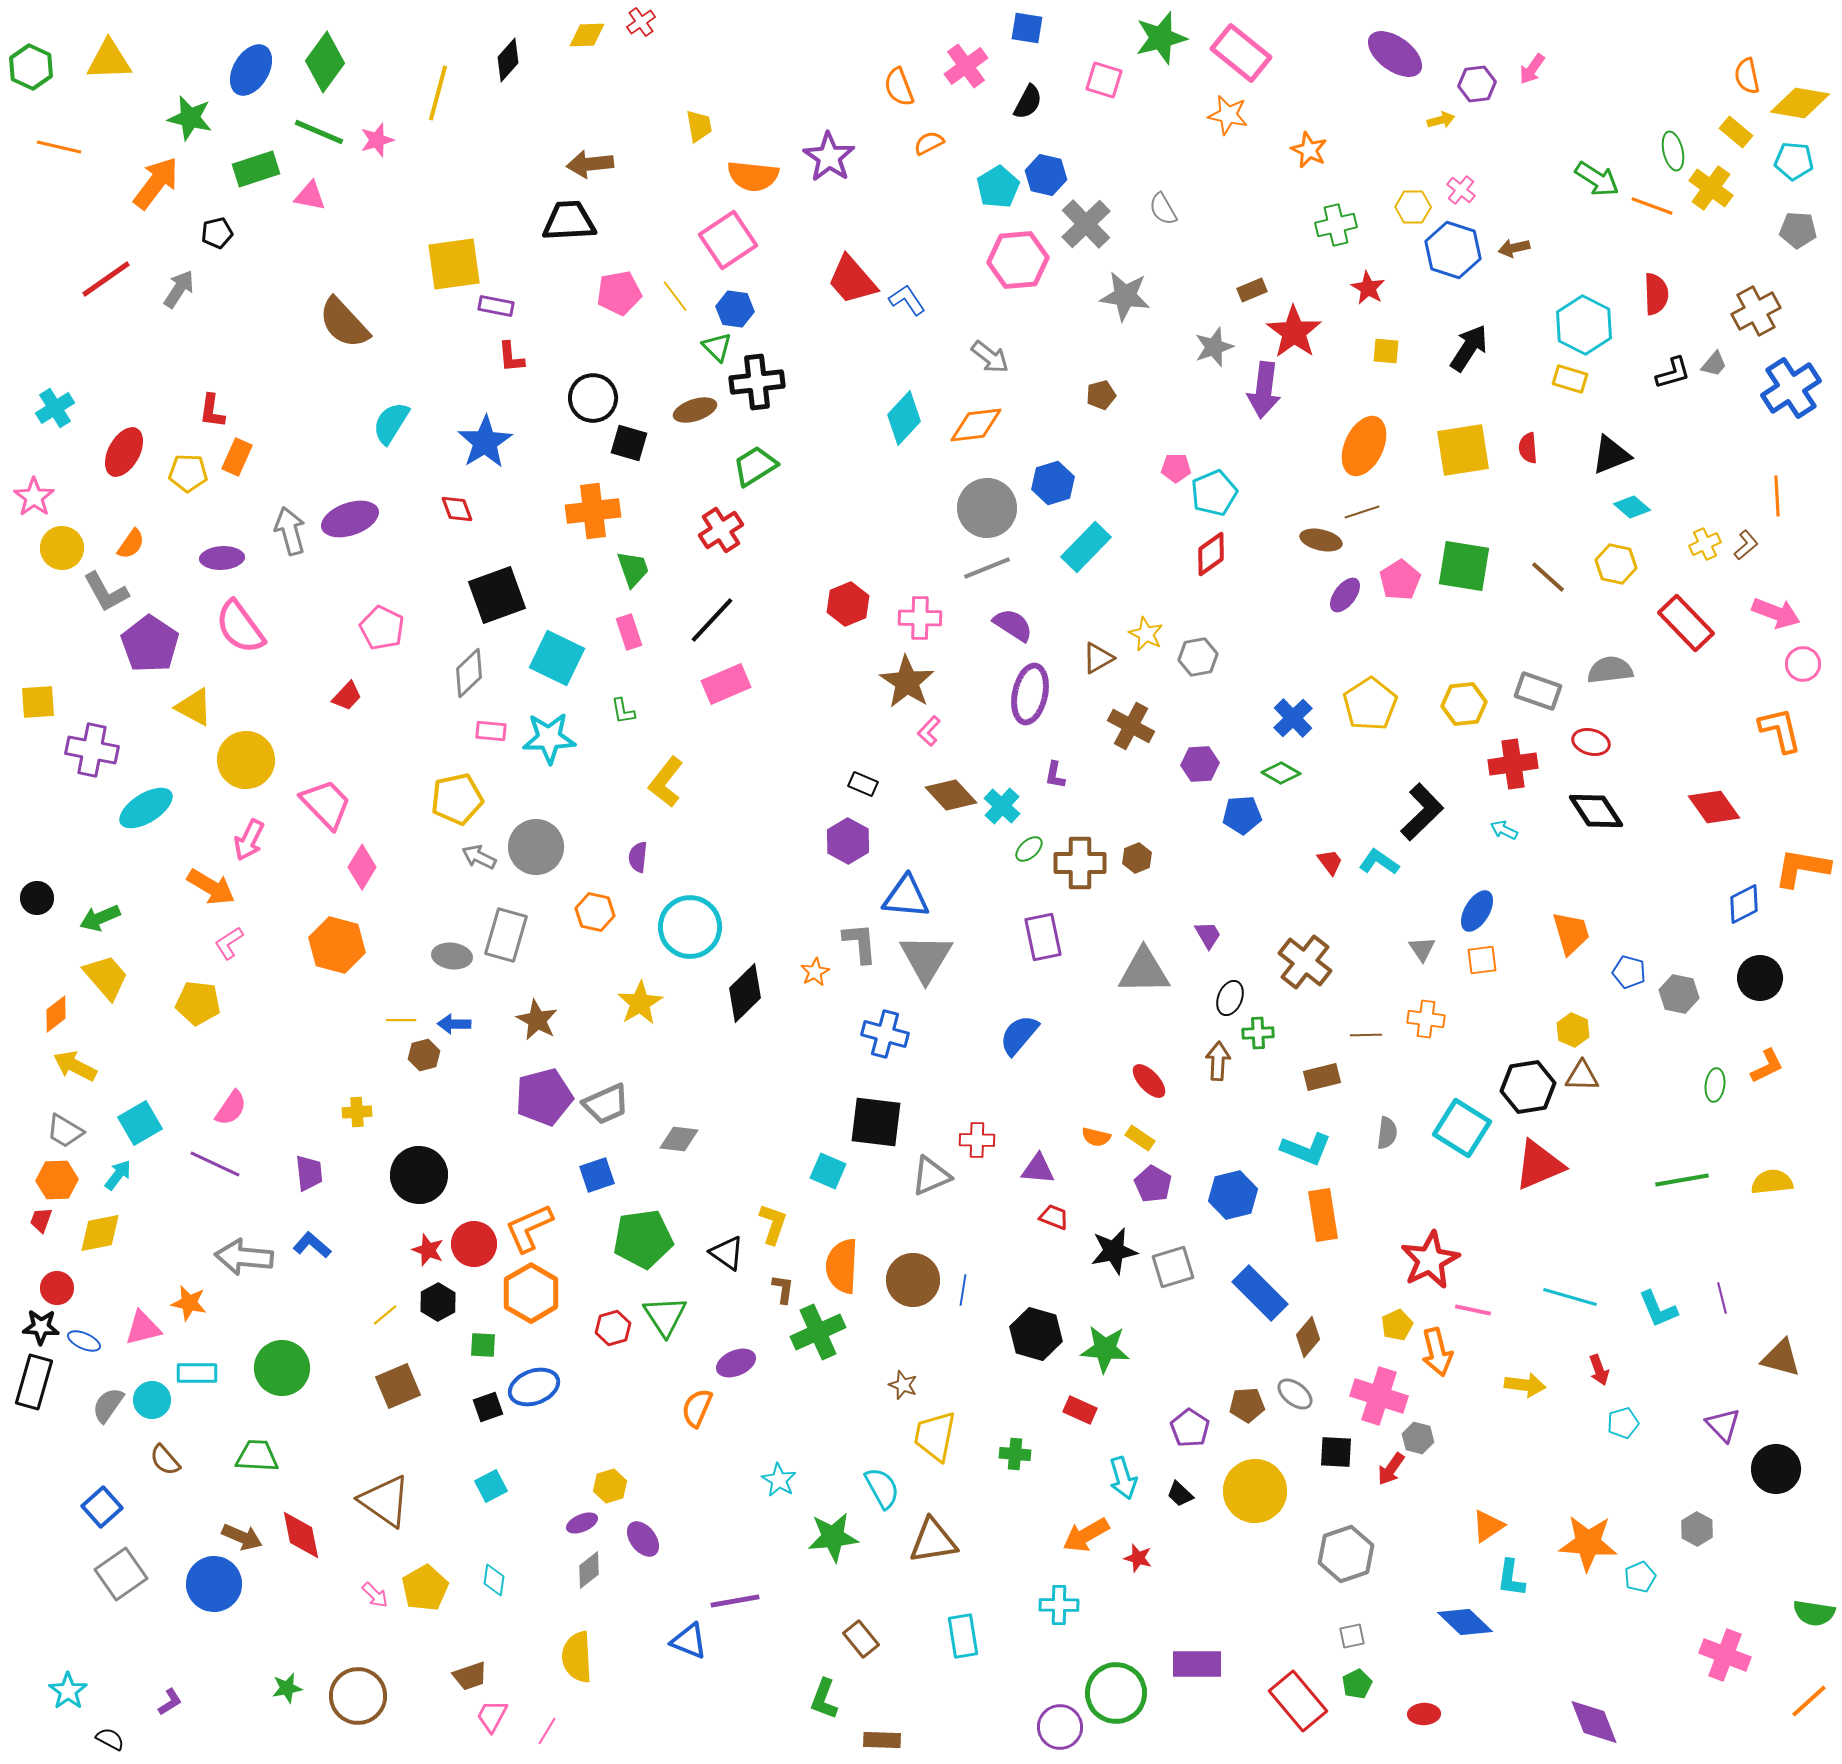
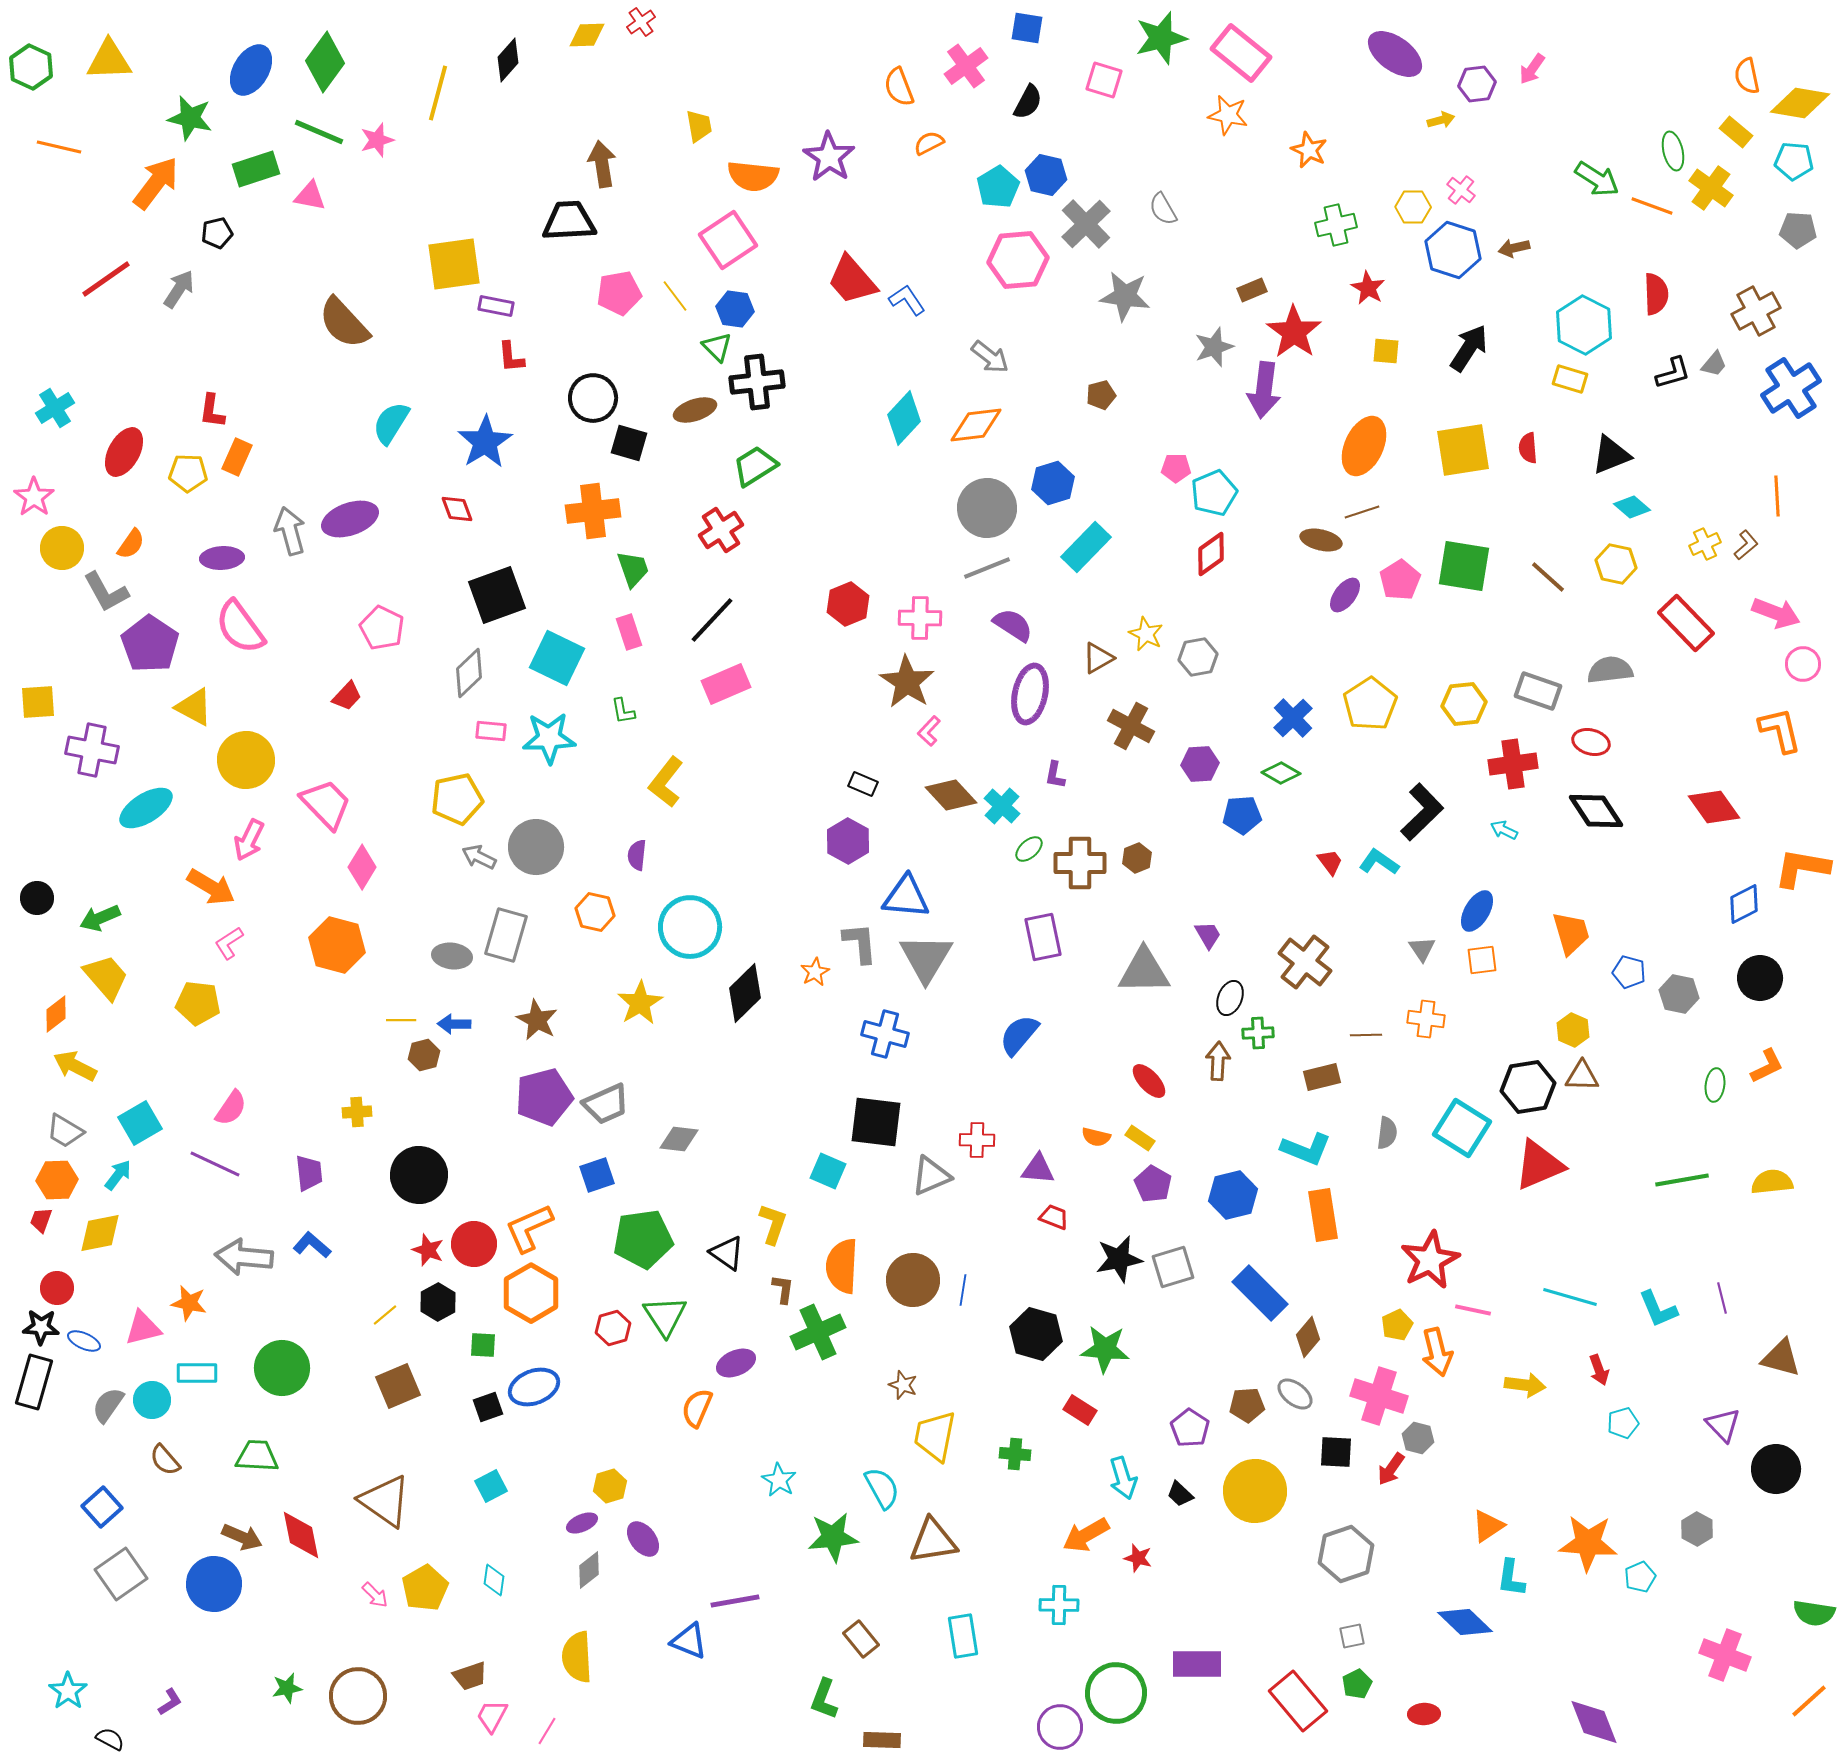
brown arrow at (590, 164): moved 12 px right; rotated 87 degrees clockwise
purple semicircle at (638, 857): moved 1 px left, 2 px up
black star at (1114, 1251): moved 5 px right, 8 px down
red rectangle at (1080, 1410): rotated 8 degrees clockwise
